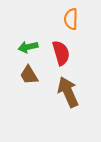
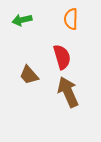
green arrow: moved 6 px left, 27 px up
red semicircle: moved 1 px right, 4 px down
brown trapezoid: rotated 10 degrees counterclockwise
